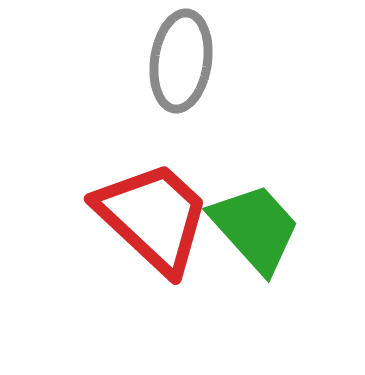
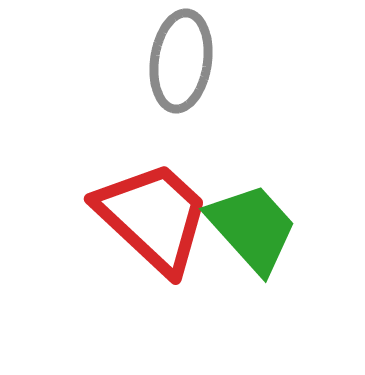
green trapezoid: moved 3 px left
